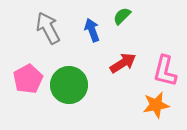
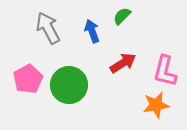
blue arrow: moved 1 px down
